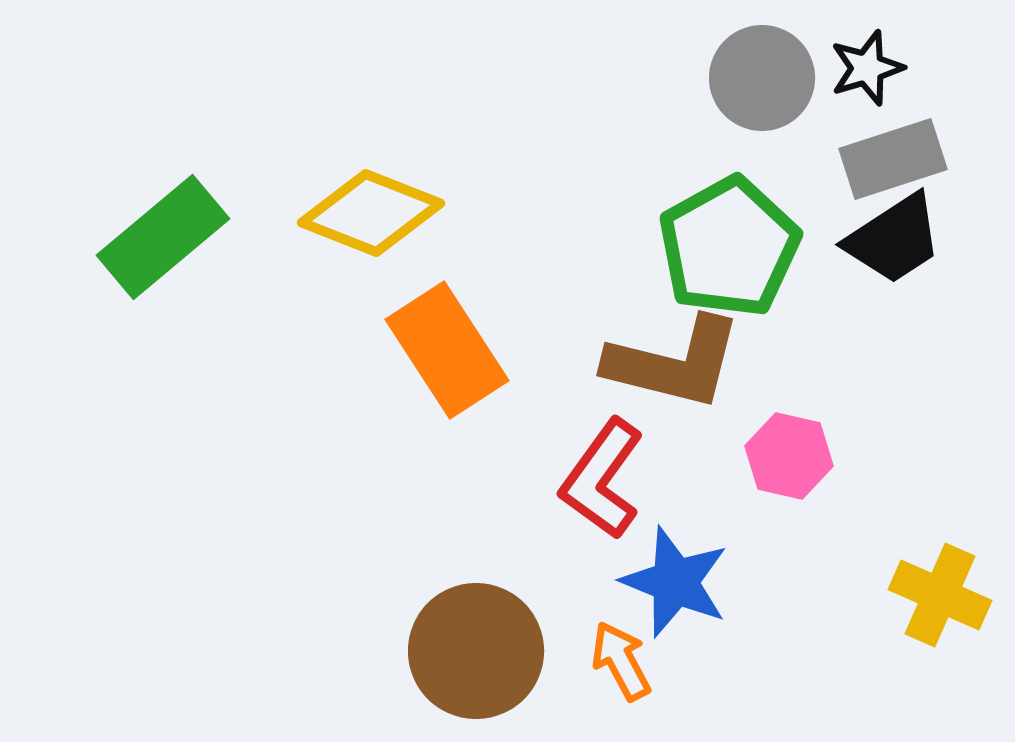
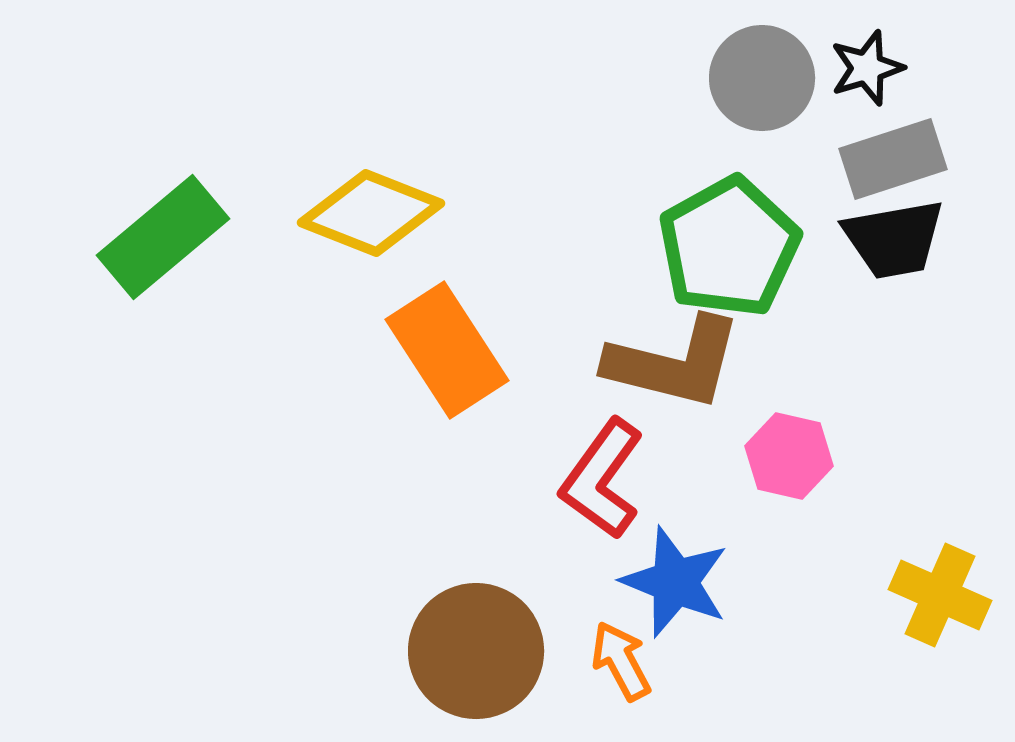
black trapezoid: rotated 23 degrees clockwise
